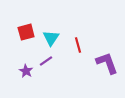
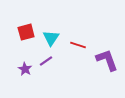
red line: rotated 56 degrees counterclockwise
purple L-shape: moved 3 px up
purple star: moved 1 px left, 2 px up
